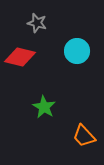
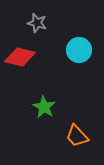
cyan circle: moved 2 px right, 1 px up
orange trapezoid: moved 7 px left
